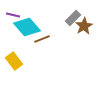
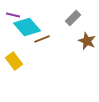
brown star: moved 3 px right, 15 px down; rotated 18 degrees counterclockwise
